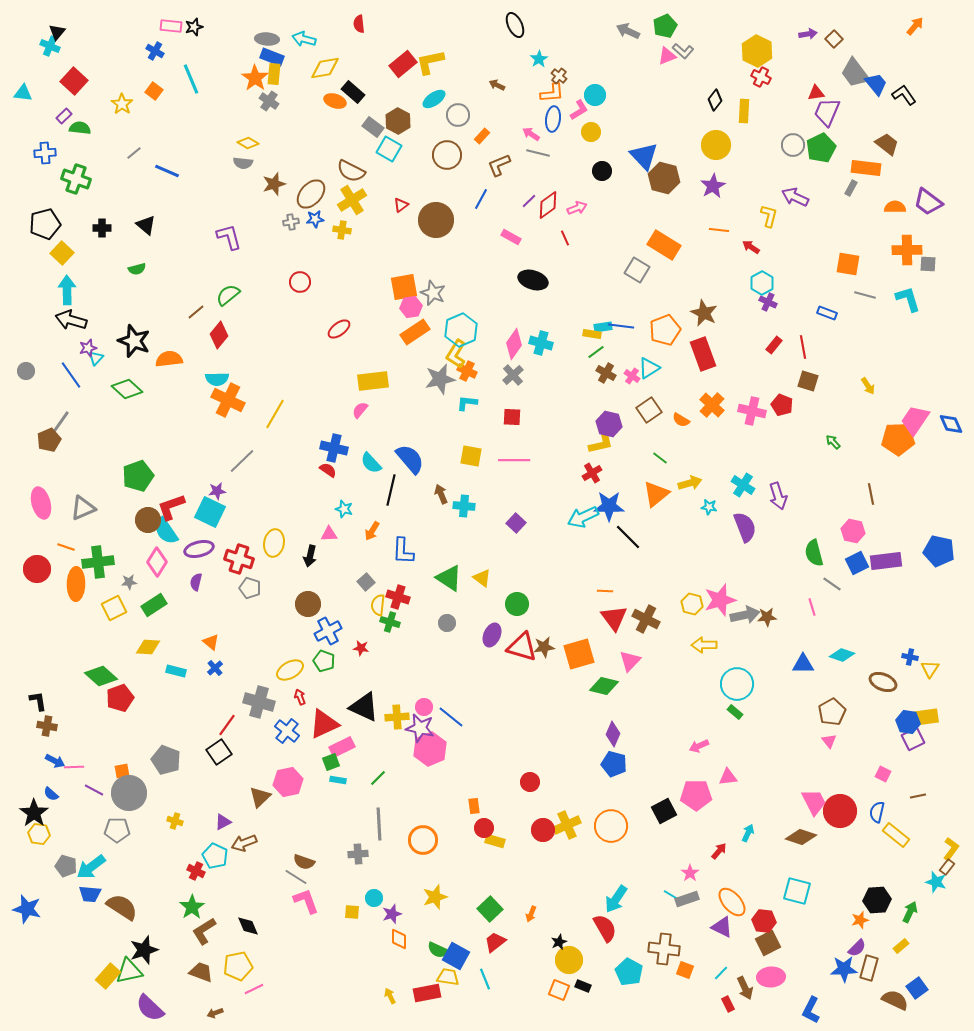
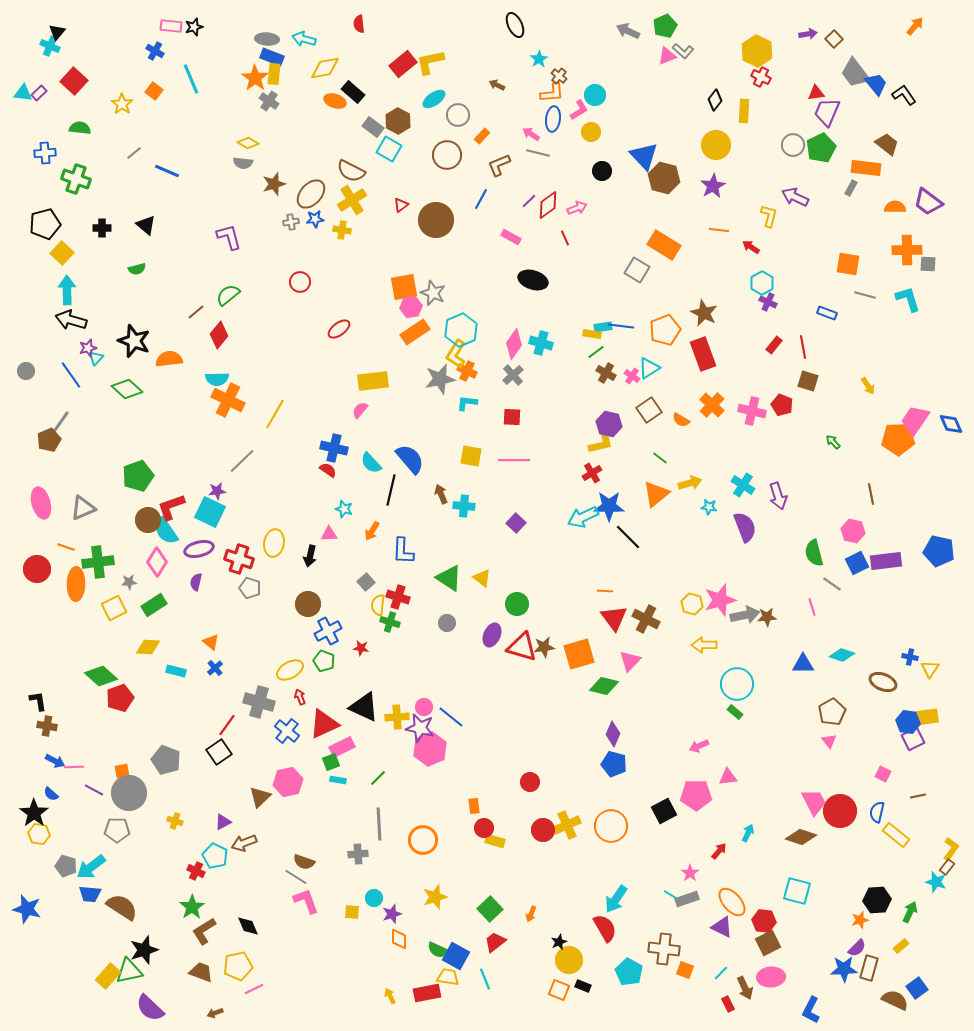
purple rectangle at (64, 116): moved 25 px left, 23 px up
